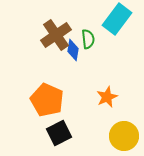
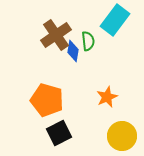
cyan rectangle: moved 2 px left, 1 px down
green semicircle: moved 2 px down
blue diamond: moved 1 px down
orange pentagon: rotated 8 degrees counterclockwise
yellow circle: moved 2 px left
